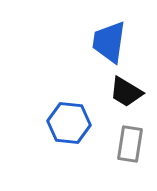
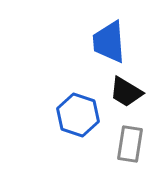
blue trapezoid: rotated 12 degrees counterclockwise
blue hexagon: moved 9 px right, 8 px up; rotated 12 degrees clockwise
